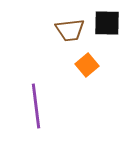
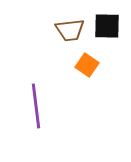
black square: moved 3 px down
orange square: rotated 15 degrees counterclockwise
